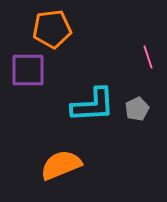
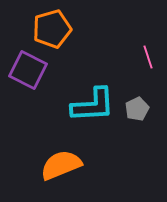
orange pentagon: rotated 9 degrees counterclockwise
purple square: rotated 27 degrees clockwise
